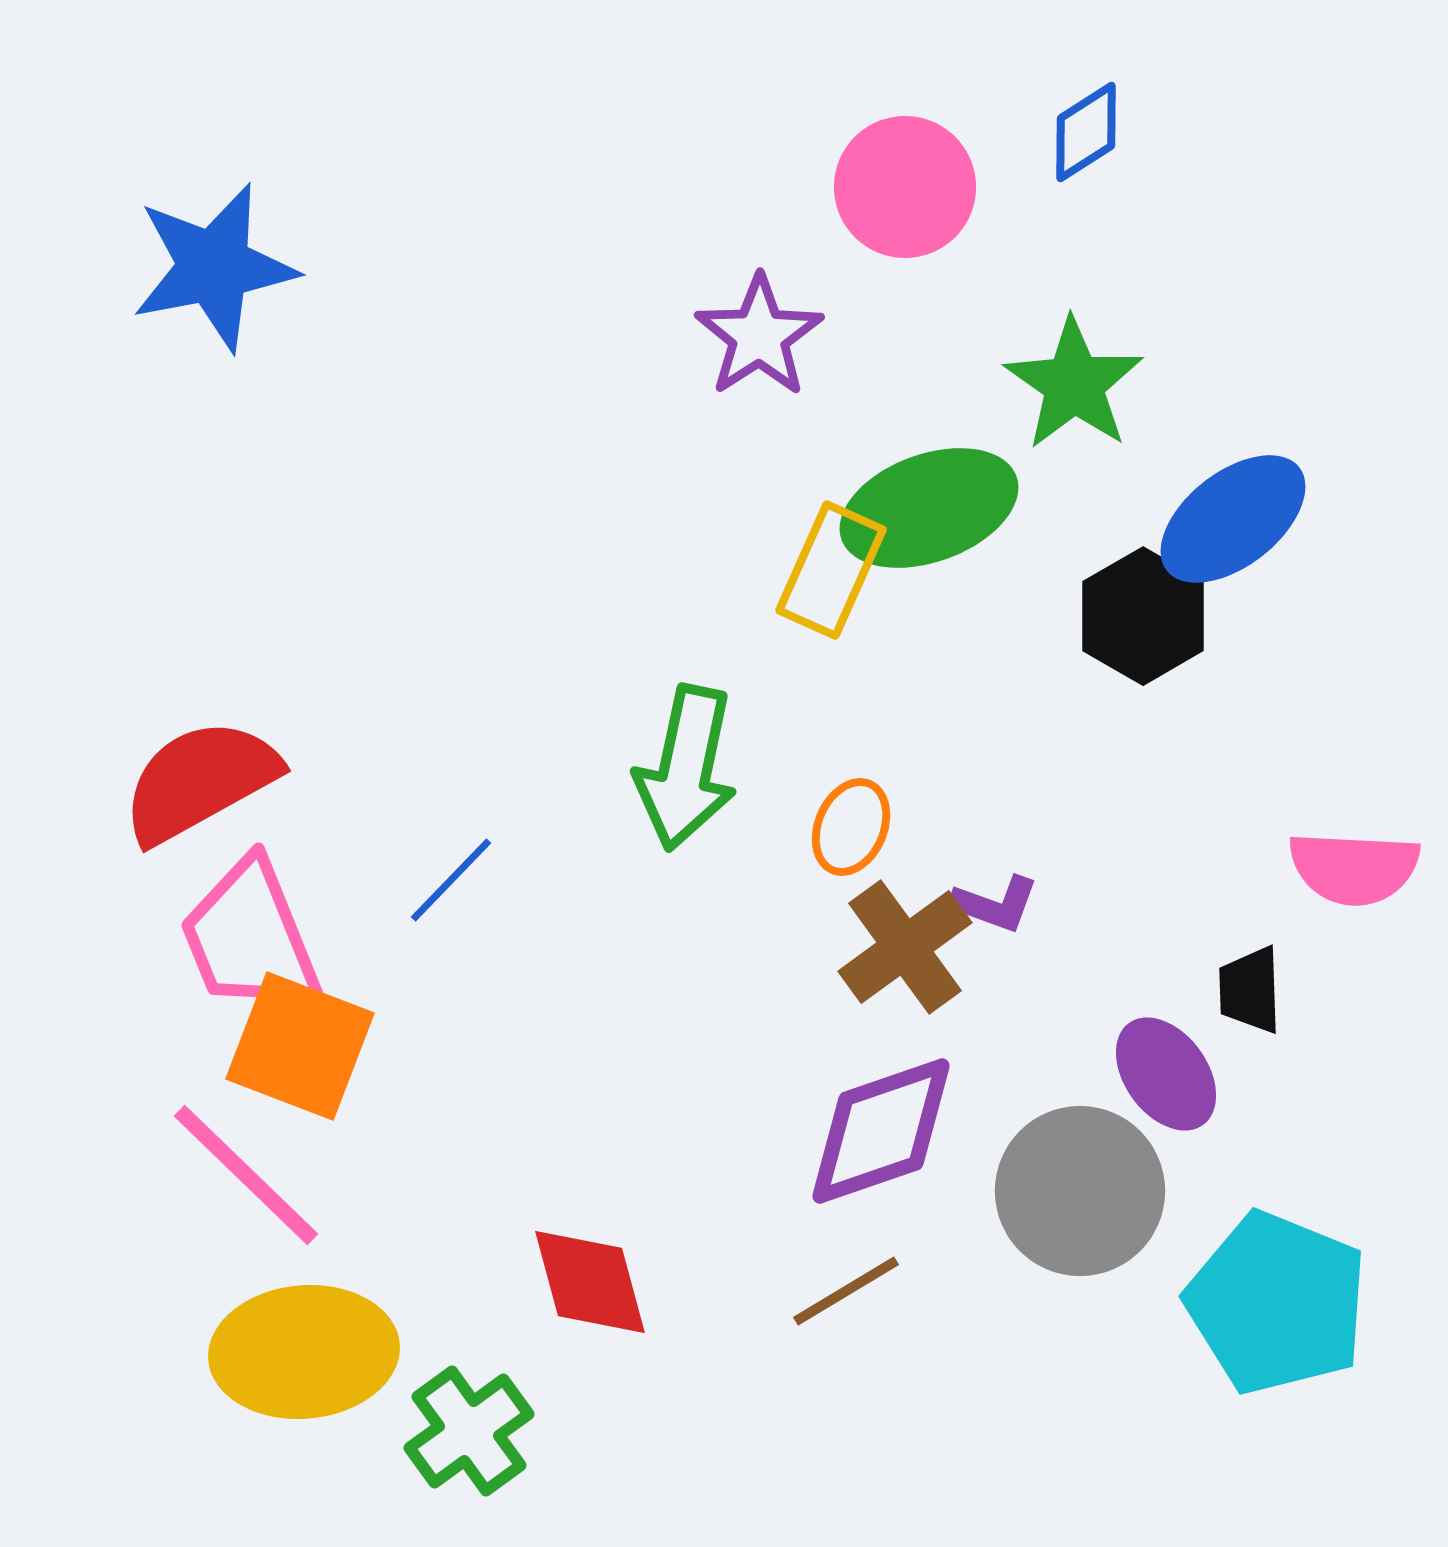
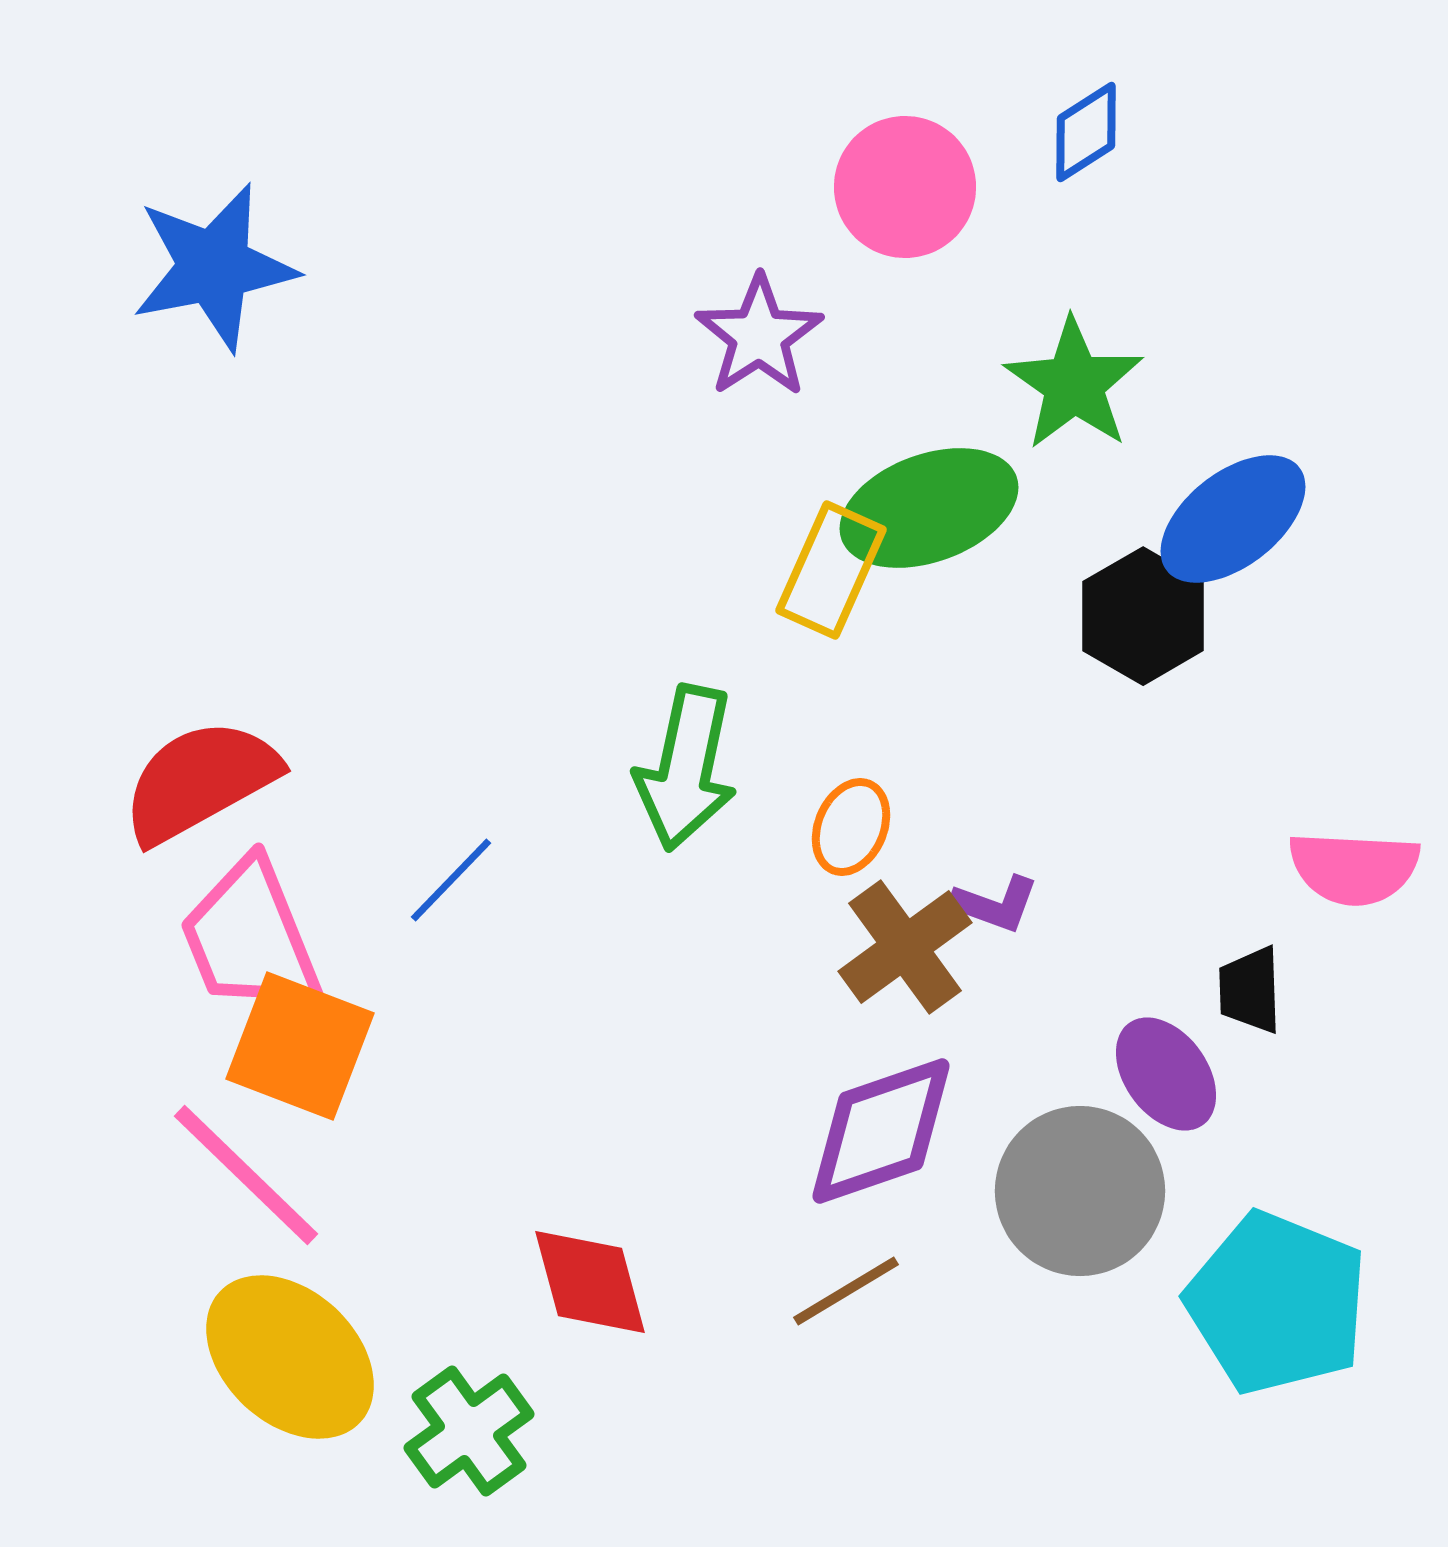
yellow ellipse: moved 14 px left, 5 px down; rotated 48 degrees clockwise
